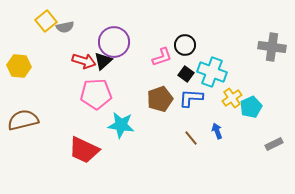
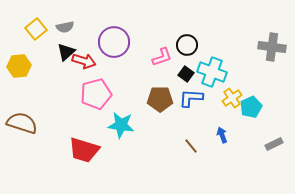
yellow square: moved 10 px left, 8 px down
black circle: moved 2 px right
black triangle: moved 37 px left, 9 px up
yellow hexagon: rotated 10 degrees counterclockwise
pink pentagon: rotated 12 degrees counterclockwise
brown pentagon: rotated 20 degrees clockwise
brown semicircle: moved 1 px left, 3 px down; rotated 32 degrees clockwise
blue arrow: moved 5 px right, 4 px down
brown line: moved 8 px down
red trapezoid: rotated 8 degrees counterclockwise
